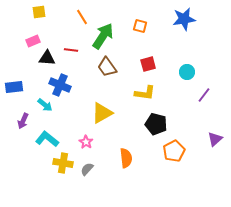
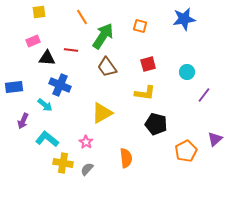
orange pentagon: moved 12 px right
